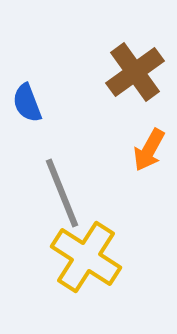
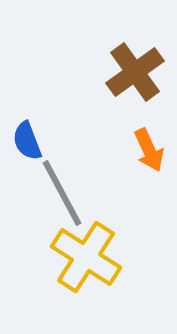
blue semicircle: moved 38 px down
orange arrow: rotated 54 degrees counterclockwise
gray line: rotated 6 degrees counterclockwise
